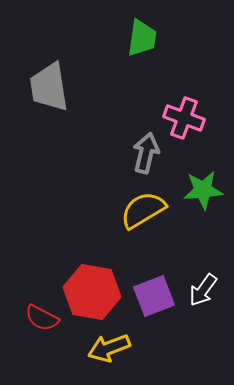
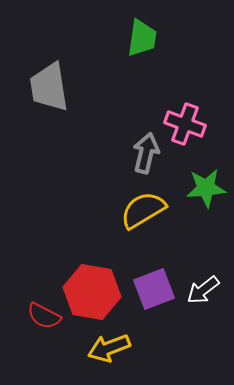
pink cross: moved 1 px right, 6 px down
green star: moved 3 px right, 2 px up
white arrow: rotated 16 degrees clockwise
purple square: moved 7 px up
red semicircle: moved 2 px right, 2 px up
